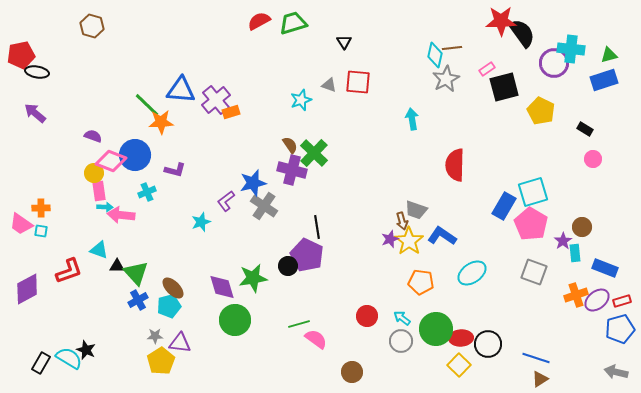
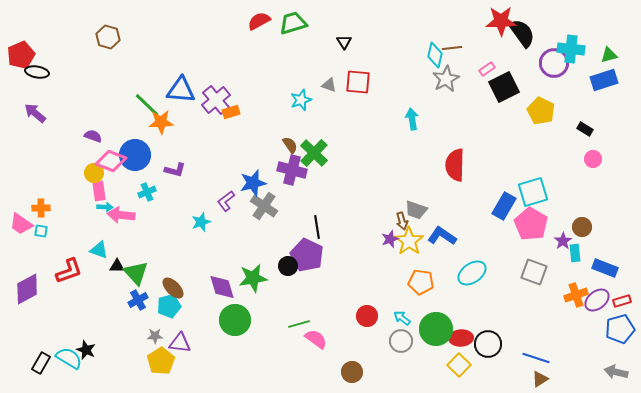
brown hexagon at (92, 26): moved 16 px right, 11 px down
red pentagon at (21, 55): rotated 12 degrees counterclockwise
black square at (504, 87): rotated 12 degrees counterclockwise
